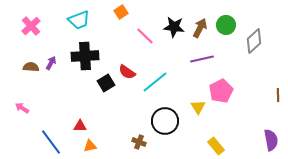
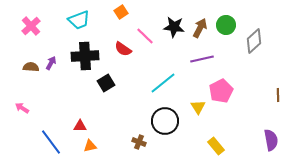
red semicircle: moved 4 px left, 23 px up
cyan line: moved 8 px right, 1 px down
